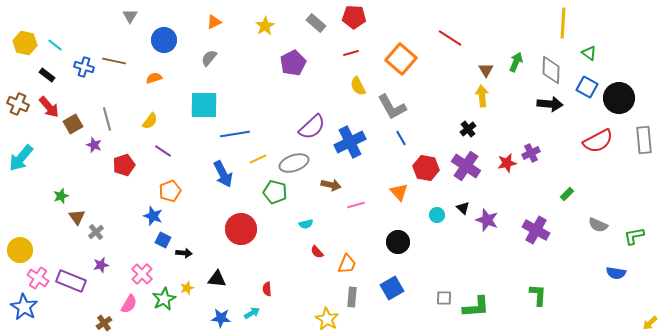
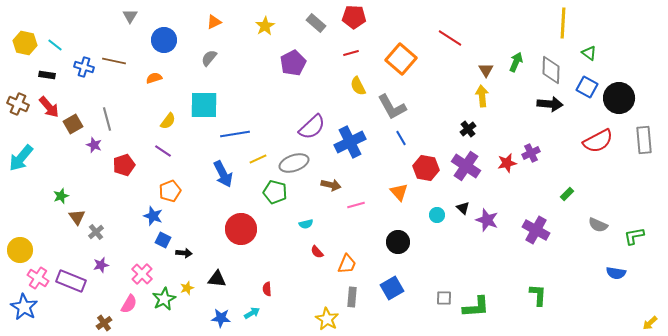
black rectangle at (47, 75): rotated 28 degrees counterclockwise
yellow semicircle at (150, 121): moved 18 px right
